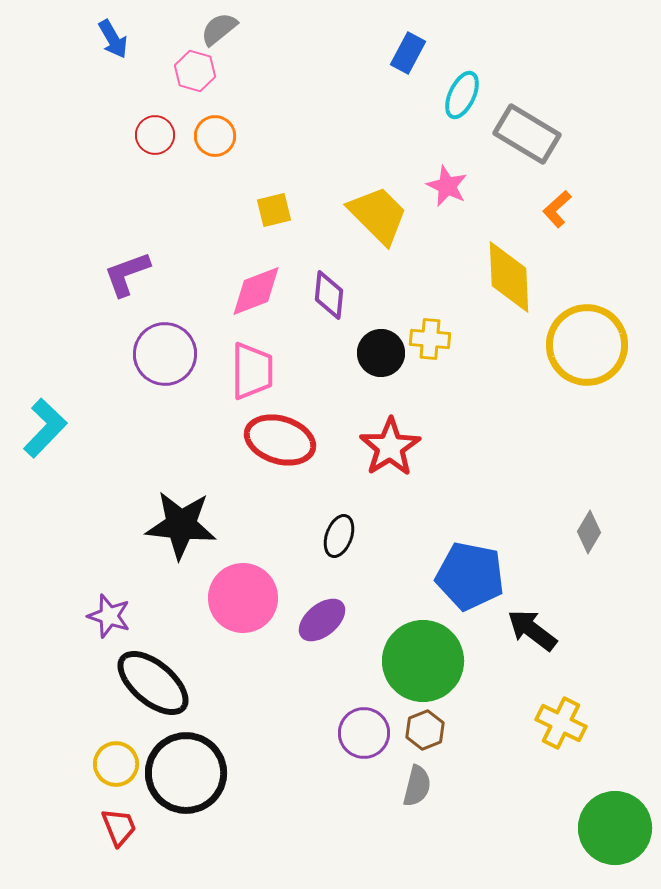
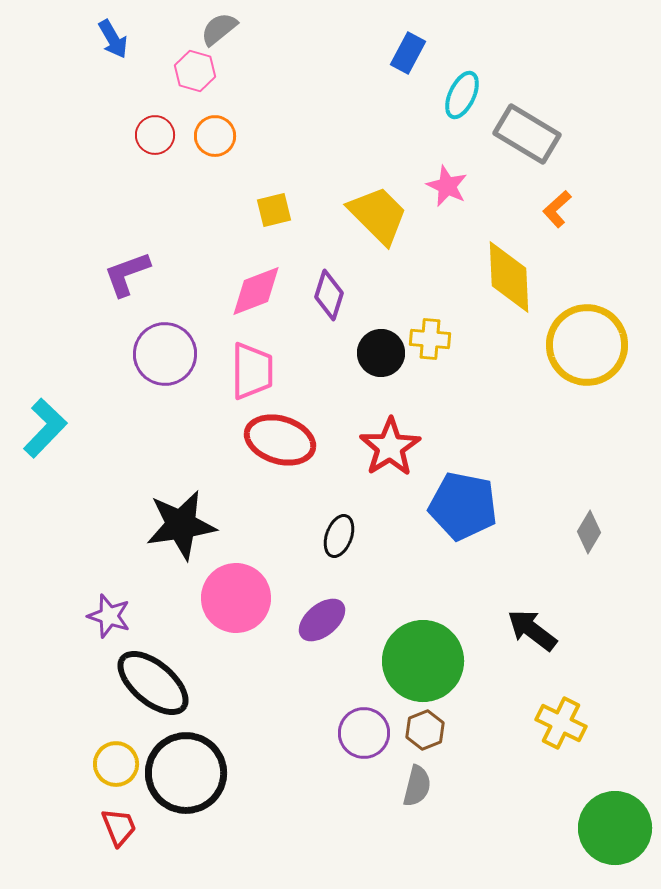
purple diamond at (329, 295): rotated 12 degrees clockwise
black star at (181, 525): rotated 14 degrees counterclockwise
blue pentagon at (470, 576): moved 7 px left, 70 px up
pink circle at (243, 598): moved 7 px left
